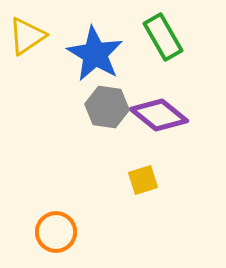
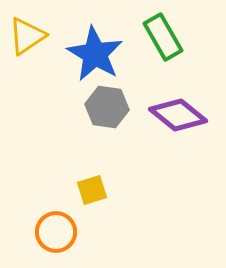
purple diamond: moved 19 px right
yellow square: moved 51 px left, 10 px down
